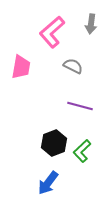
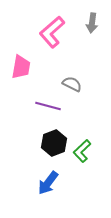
gray arrow: moved 1 px right, 1 px up
gray semicircle: moved 1 px left, 18 px down
purple line: moved 32 px left
